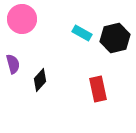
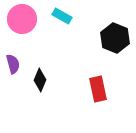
cyan rectangle: moved 20 px left, 17 px up
black hexagon: rotated 24 degrees counterclockwise
black diamond: rotated 20 degrees counterclockwise
